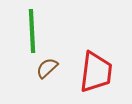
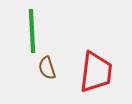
brown semicircle: rotated 65 degrees counterclockwise
